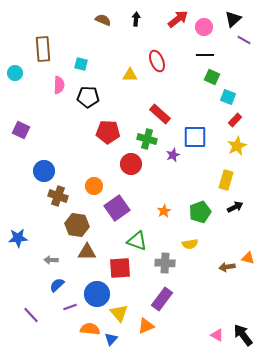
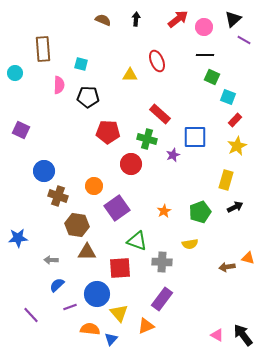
gray cross at (165, 263): moved 3 px left, 1 px up
